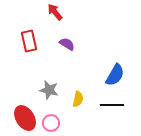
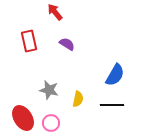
red ellipse: moved 2 px left
